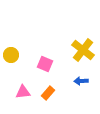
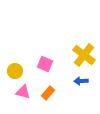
yellow cross: moved 1 px right, 5 px down
yellow circle: moved 4 px right, 16 px down
pink triangle: rotated 21 degrees clockwise
